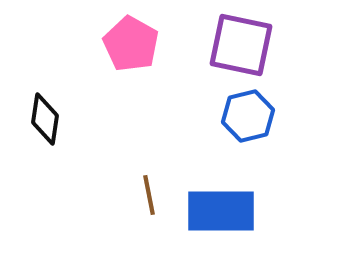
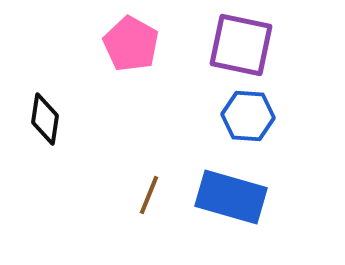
blue hexagon: rotated 18 degrees clockwise
brown line: rotated 33 degrees clockwise
blue rectangle: moved 10 px right, 14 px up; rotated 16 degrees clockwise
